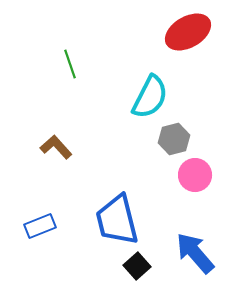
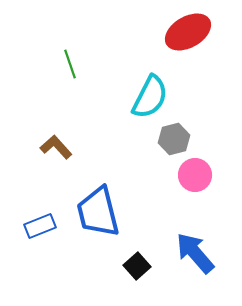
blue trapezoid: moved 19 px left, 8 px up
